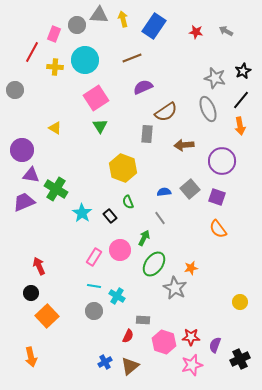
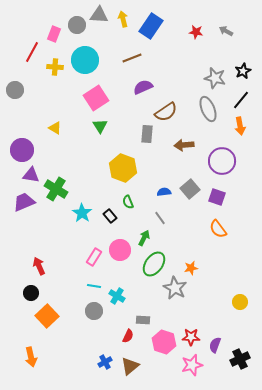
blue rectangle at (154, 26): moved 3 px left
